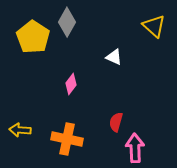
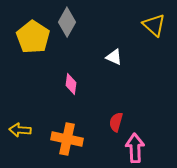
yellow triangle: moved 1 px up
pink diamond: rotated 30 degrees counterclockwise
